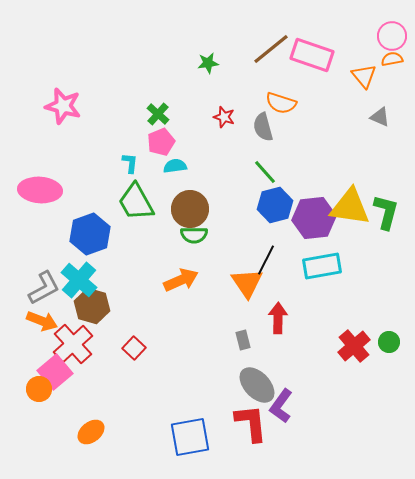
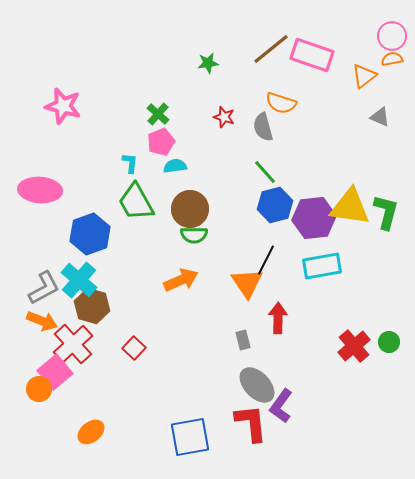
orange triangle at (364, 76): rotated 32 degrees clockwise
